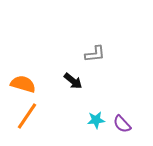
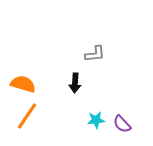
black arrow: moved 2 px right, 2 px down; rotated 54 degrees clockwise
